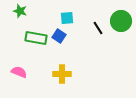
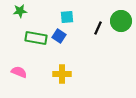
green star: rotated 24 degrees counterclockwise
cyan square: moved 1 px up
black line: rotated 56 degrees clockwise
